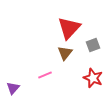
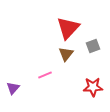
red triangle: moved 1 px left
gray square: moved 1 px down
brown triangle: moved 1 px right, 1 px down
red star: moved 9 px down; rotated 24 degrees counterclockwise
